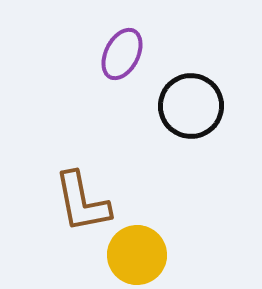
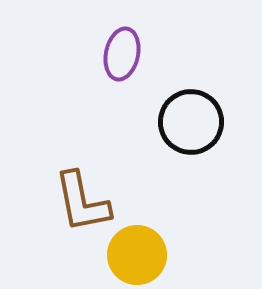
purple ellipse: rotated 15 degrees counterclockwise
black circle: moved 16 px down
